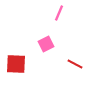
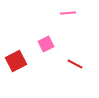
pink line: moved 9 px right; rotated 63 degrees clockwise
red square: moved 3 px up; rotated 30 degrees counterclockwise
